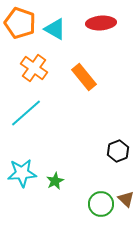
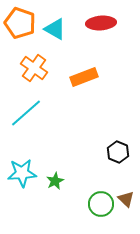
orange rectangle: rotated 72 degrees counterclockwise
black hexagon: moved 1 px down; rotated 15 degrees counterclockwise
